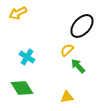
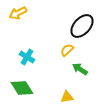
green arrow: moved 2 px right, 3 px down; rotated 14 degrees counterclockwise
